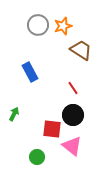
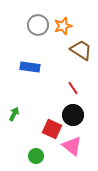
blue rectangle: moved 5 px up; rotated 54 degrees counterclockwise
red square: rotated 18 degrees clockwise
green circle: moved 1 px left, 1 px up
